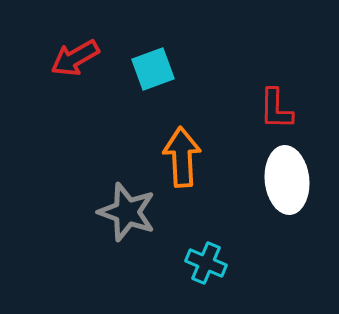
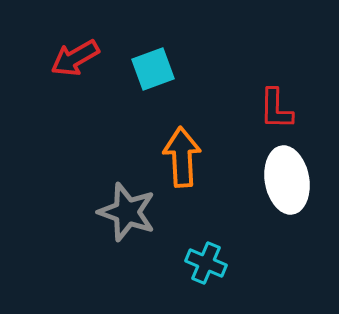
white ellipse: rotated 4 degrees counterclockwise
